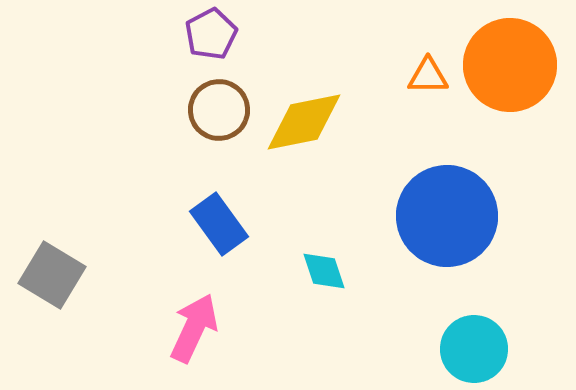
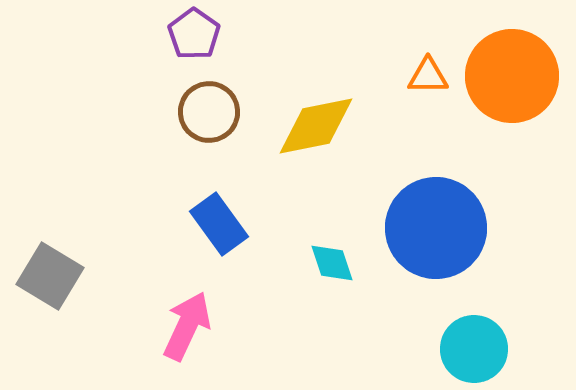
purple pentagon: moved 17 px left; rotated 9 degrees counterclockwise
orange circle: moved 2 px right, 11 px down
brown circle: moved 10 px left, 2 px down
yellow diamond: moved 12 px right, 4 px down
blue circle: moved 11 px left, 12 px down
cyan diamond: moved 8 px right, 8 px up
gray square: moved 2 px left, 1 px down
pink arrow: moved 7 px left, 2 px up
